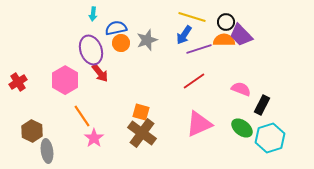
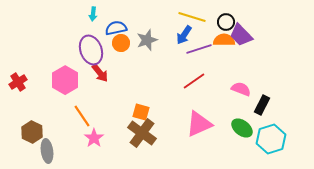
brown hexagon: moved 1 px down
cyan hexagon: moved 1 px right, 1 px down
